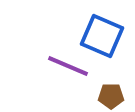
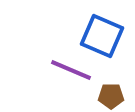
purple line: moved 3 px right, 4 px down
